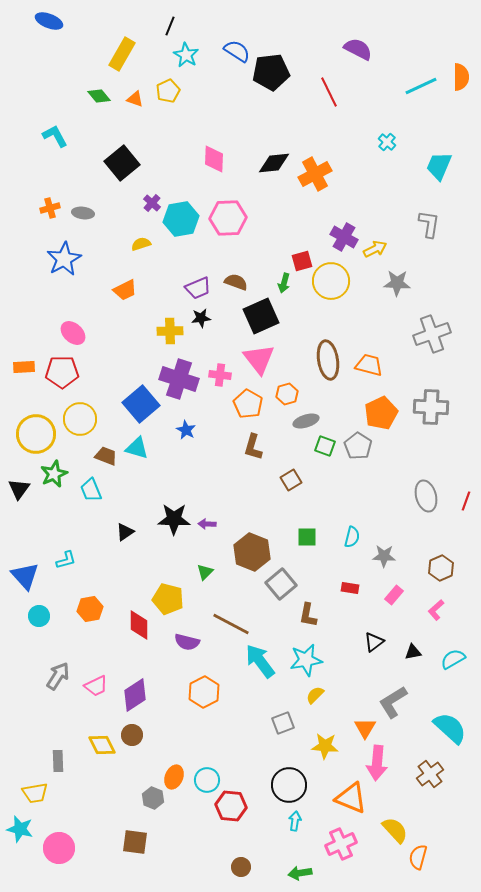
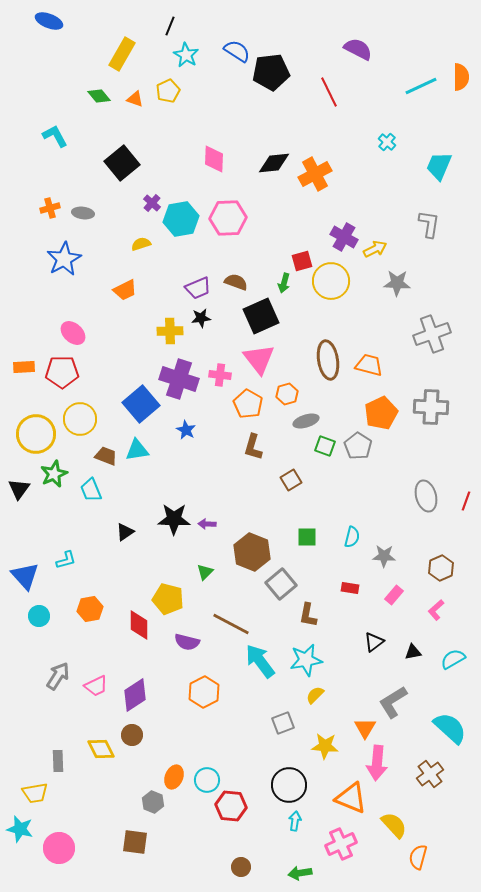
cyan triangle at (137, 448): moved 2 px down; rotated 25 degrees counterclockwise
yellow diamond at (102, 745): moved 1 px left, 4 px down
gray hexagon at (153, 798): moved 4 px down
yellow semicircle at (395, 830): moved 1 px left, 5 px up
